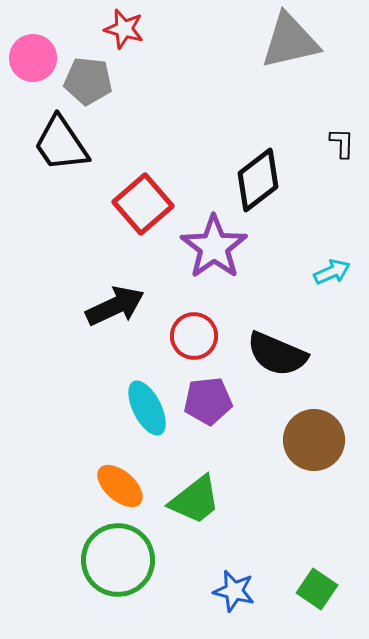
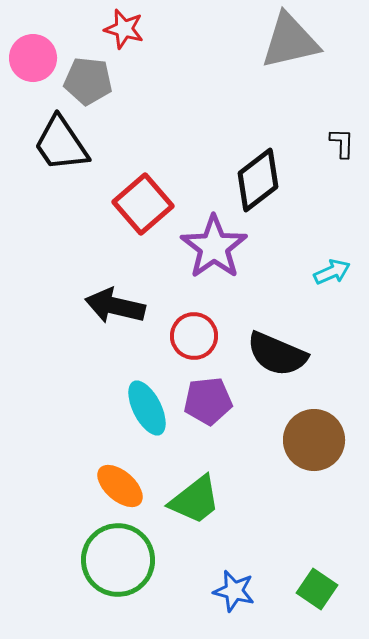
black arrow: rotated 142 degrees counterclockwise
